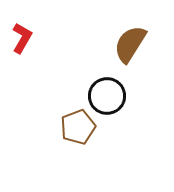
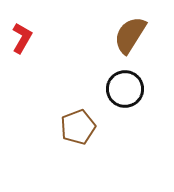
brown semicircle: moved 9 px up
black circle: moved 18 px right, 7 px up
